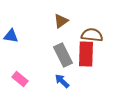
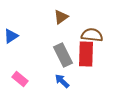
brown triangle: moved 4 px up
blue triangle: rotated 42 degrees counterclockwise
